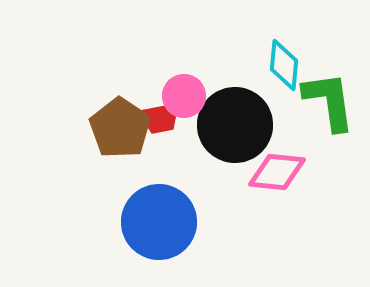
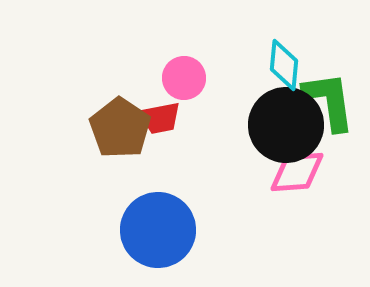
pink circle: moved 18 px up
black circle: moved 51 px right
pink diamond: moved 20 px right; rotated 10 degrees counterclockwise
blue circle: moved 1 px left, 8 px down
